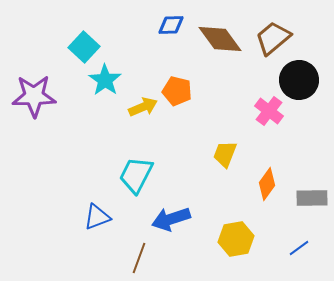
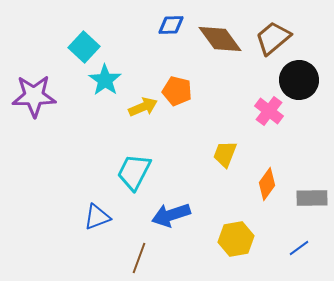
cyan trapezoid: moved 2 px left, 3 px up
blue arrow: moved 4 px up
